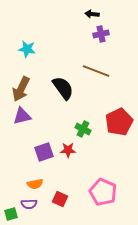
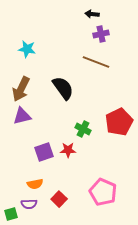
brown line: moved 9 px up
red square: moved 1 px left; rotated 21 degrees clockwise
